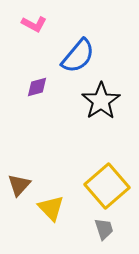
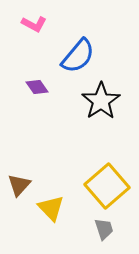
purple diamond: rotated 70 degrees clockwise
